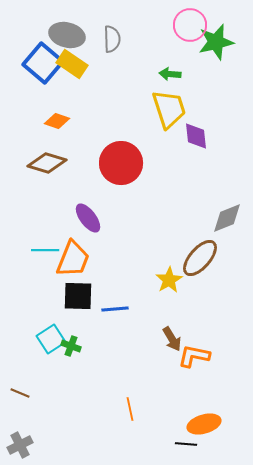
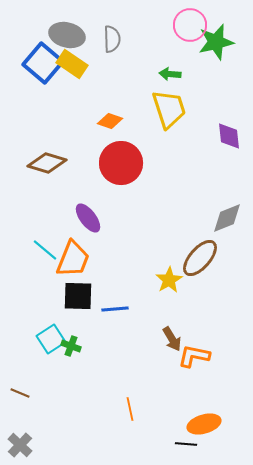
orange diamond: moved 53 px right
purple diamond: moved 33 px right
cyan line: rotated 40 degrees clockwise
gray cross: rotated 20 degrees counterclockwise
